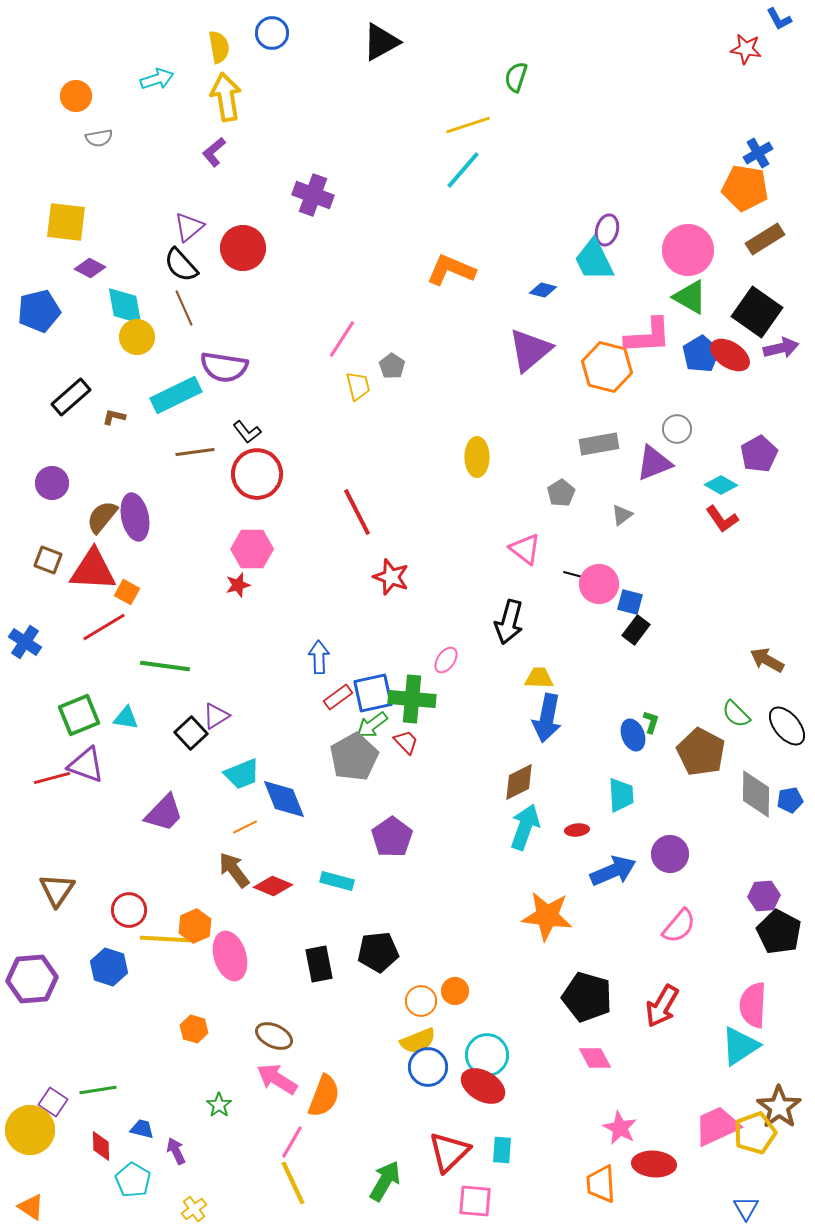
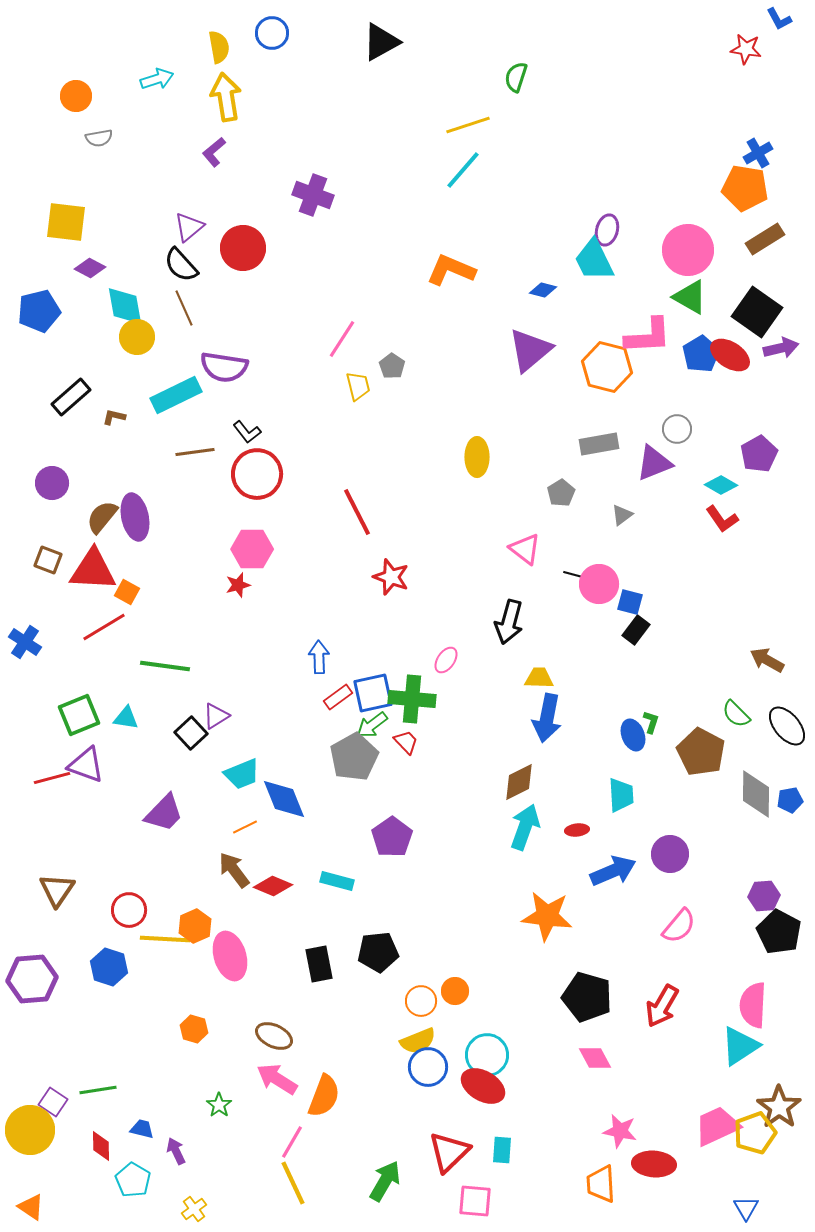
pink star at (620, 1128): moved 3 px down; rotated 16 degrees counterclockwise
